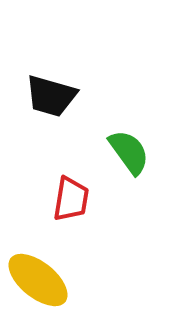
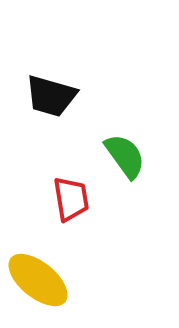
green semicircle: moved 4 px left, 4 px down
red trapezoid: rotated 18 degrees counterclockwise
